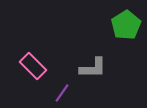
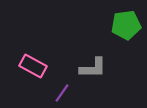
green pentagon: rotated 24 degrees clockwise
pink rectangle: rotated 16 degrees counterclockwise
